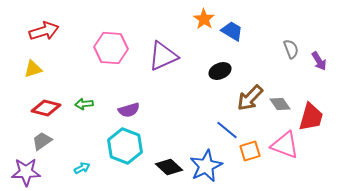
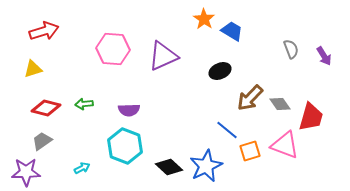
pink hexagon: moved 2 px right, 1 px down
purple arrow: moved 5 px right, 5 px up
purple semicircle: rotated 15 degrees clockwise
